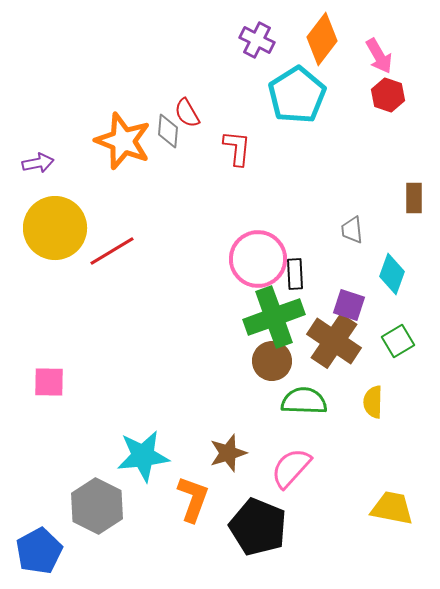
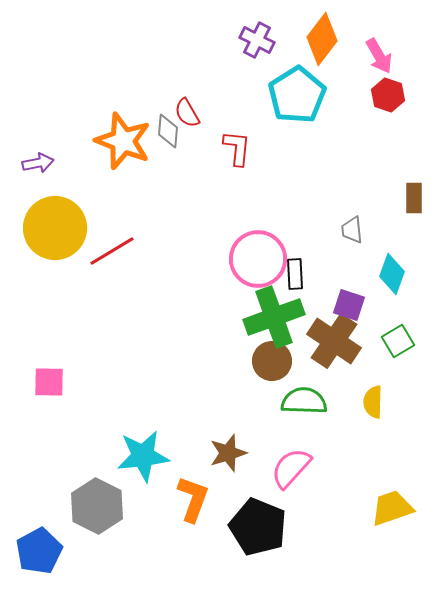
yellow trapezoid: rotated 30 degrees counterclockwise
